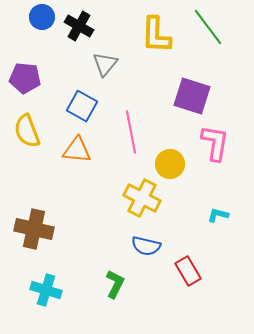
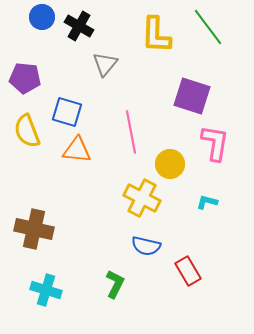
blue square: moved 15 px left, 6 px down; rotated 12 degrees counterclockwise
cyan L-shape: moved 11 px left, 13 px up
